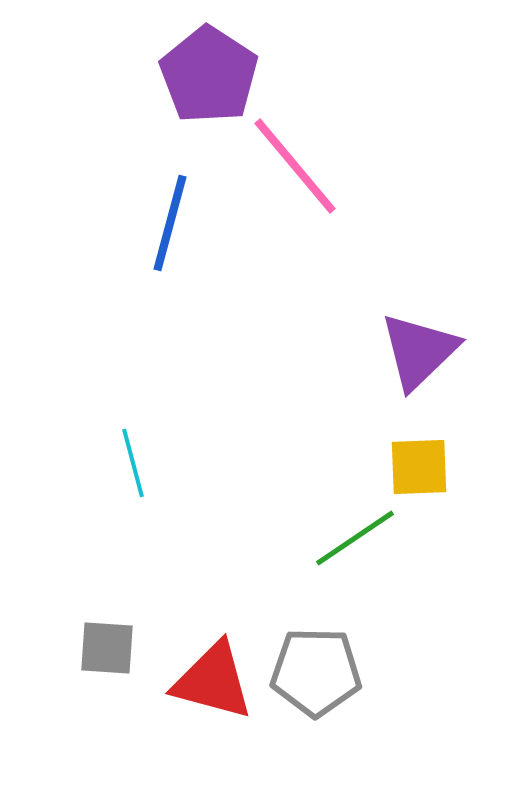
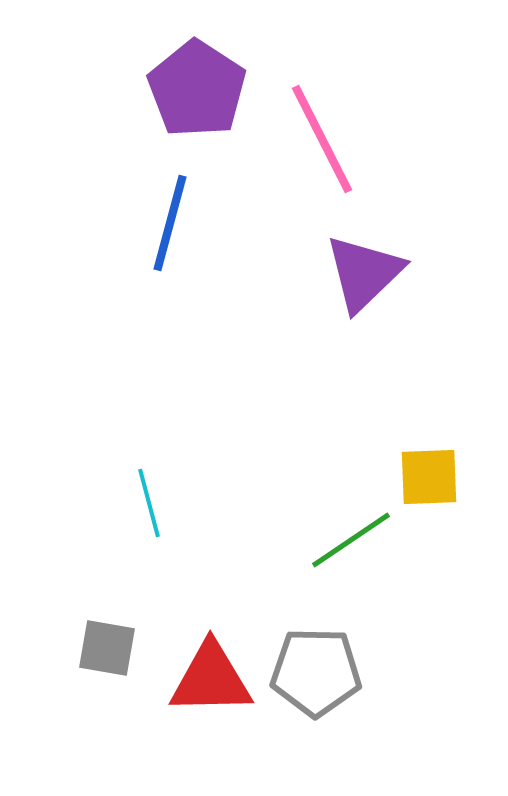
purple pentagon: moved 12 px left, 14 px down
pink line: moved 27 px right, 27 px up; rotated 13 degrees clockwise
purple triangle: moved 55 px left, 78 px up
cyan line: moved 16 px right, 40 px down
yellow square: moved 10 px right, 10 px down
green line: moved 4 px left, 2 px down
gray square: rotated 6 degrees clockwise
red triangle: moved 2 px left, 2 px up; rotated 16 degrees counterclockwise
